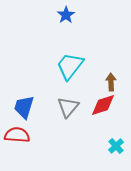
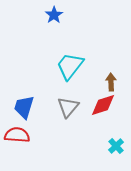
blue star: moved 12 px left
